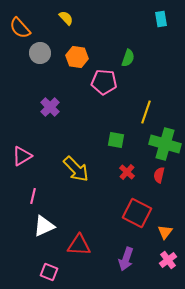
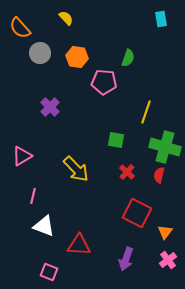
green cross: moved 3 px down
white triangle: rotated 45 degrees clockwise
